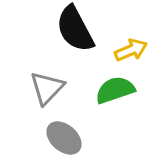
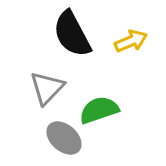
black semicircle: moved 3 px left, 5 px down
yellow arrow: moved 9 px up
green semicircle: moved 16 px left, 20 px down
